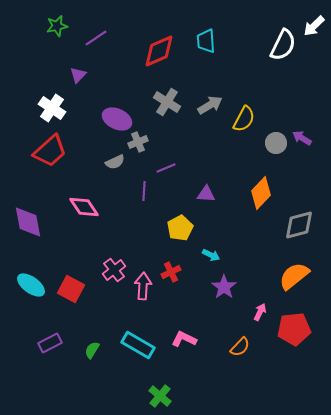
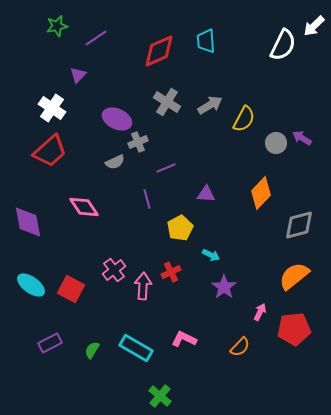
purple line at (144, 191): moved 3 px right, 8 px down; rotated 18 degrees counterclockwise
cyan rectangle at (138, 345): moved 2 px left, 3 px down
